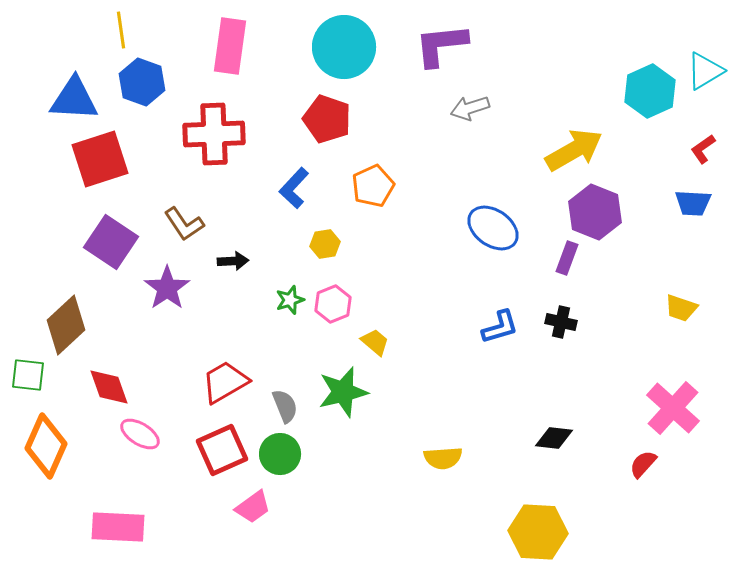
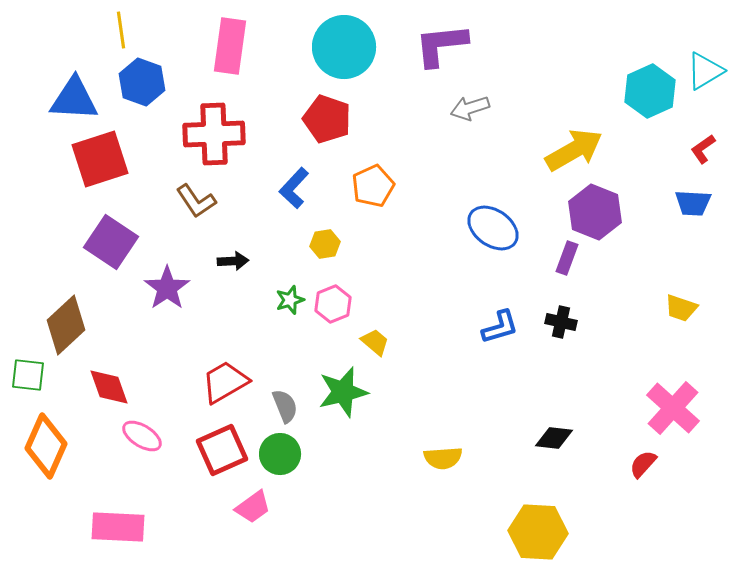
brown L-shape at (184, 224): moved 12 px right, 23 px up
pink ellipse at (140, 434): moved 2 px right, 2 px down
